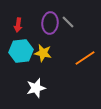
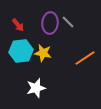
red arrow: rotated 48 degrees counterclockwise
